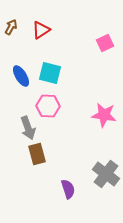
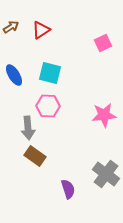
brown arrow: rotated 28 degrees clockwise
pink square: moved 2 px left
blue ellipse: moved 7 px left, 1 px up
pink star: rotated 15 degrees counterclockwise
gray arrow: rotated 15 degrees clockwise
brown rectangle: moved 2 px left, 2 px down; rotated 40 degrees counterclockwise
